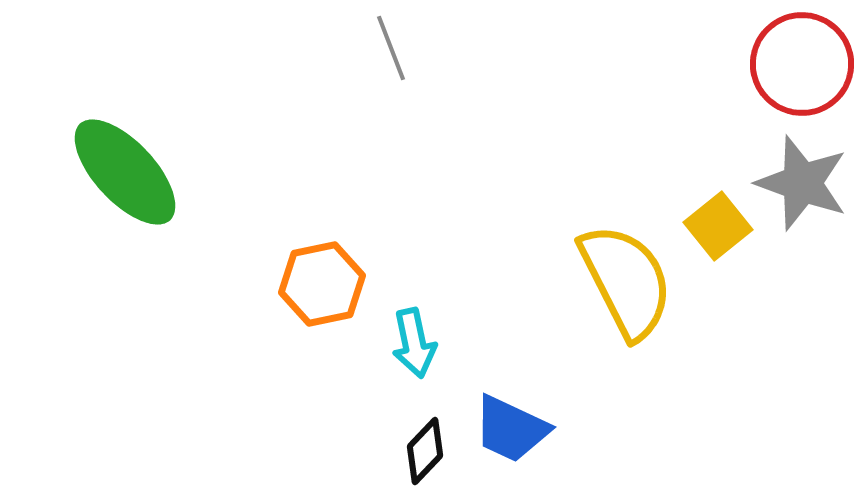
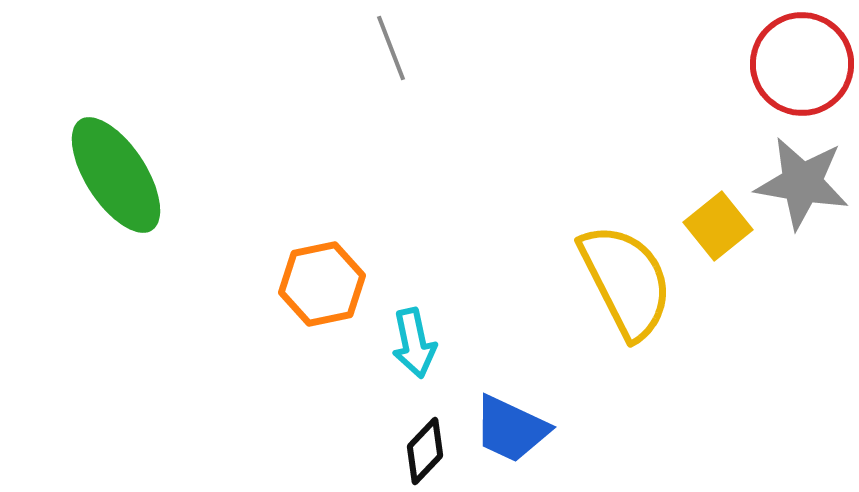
green ellipse: moved 9 px left, 3 px down; rotated 10 degrees clockwise
gray star: rotated 10 degrees counterclockwise
